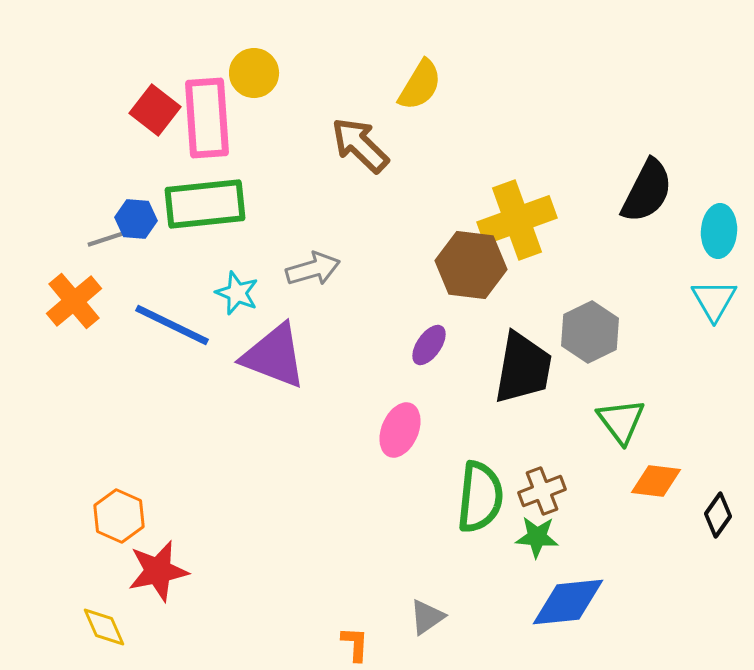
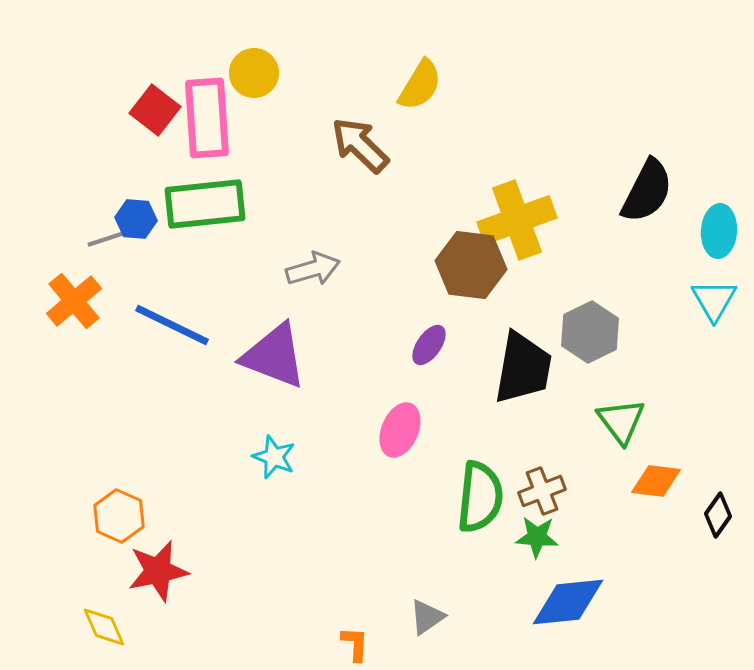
cyan star: moved 37 px right, 164 px down
